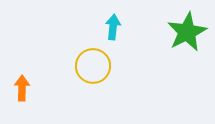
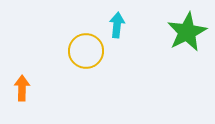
cyan arrow: moved 4 px right, 2 px up
yellow circle: moved 7 px left, 15 px up
